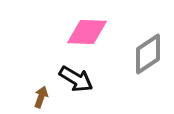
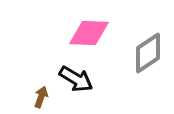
pink diamond: moved 2 px right, 1 px down
gray diamond: moved 1 px up
